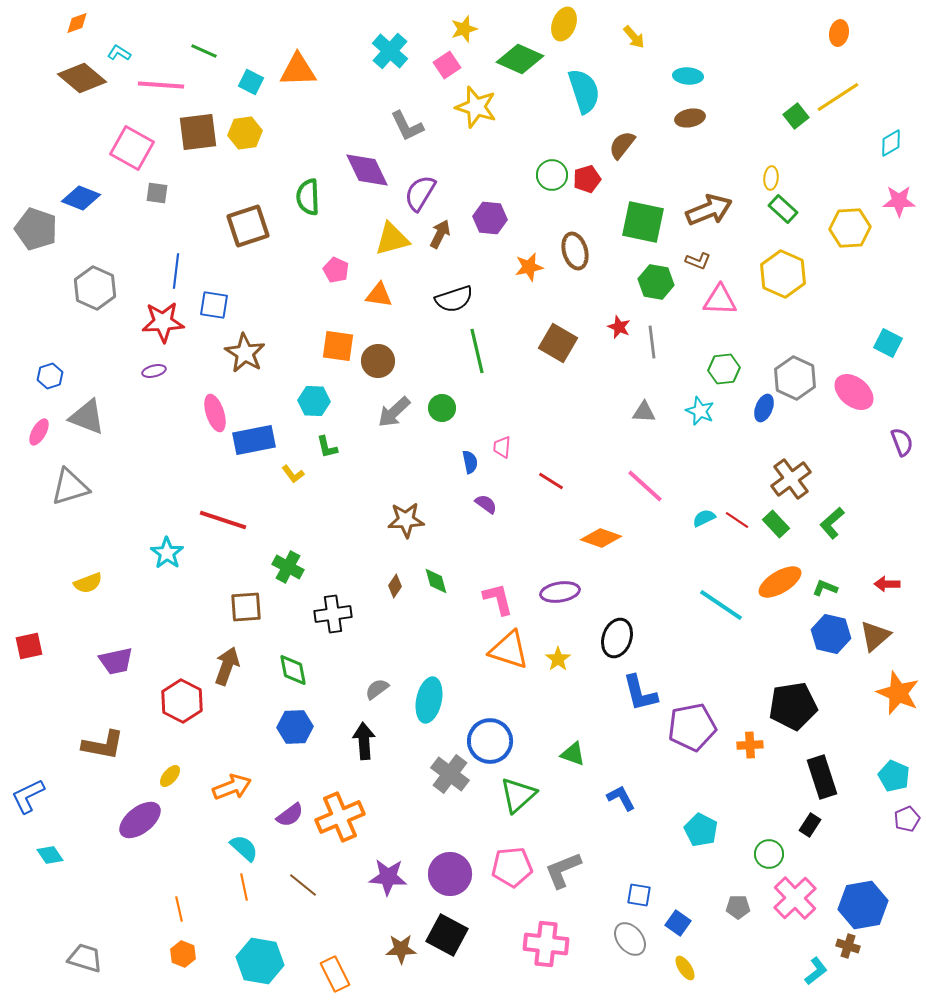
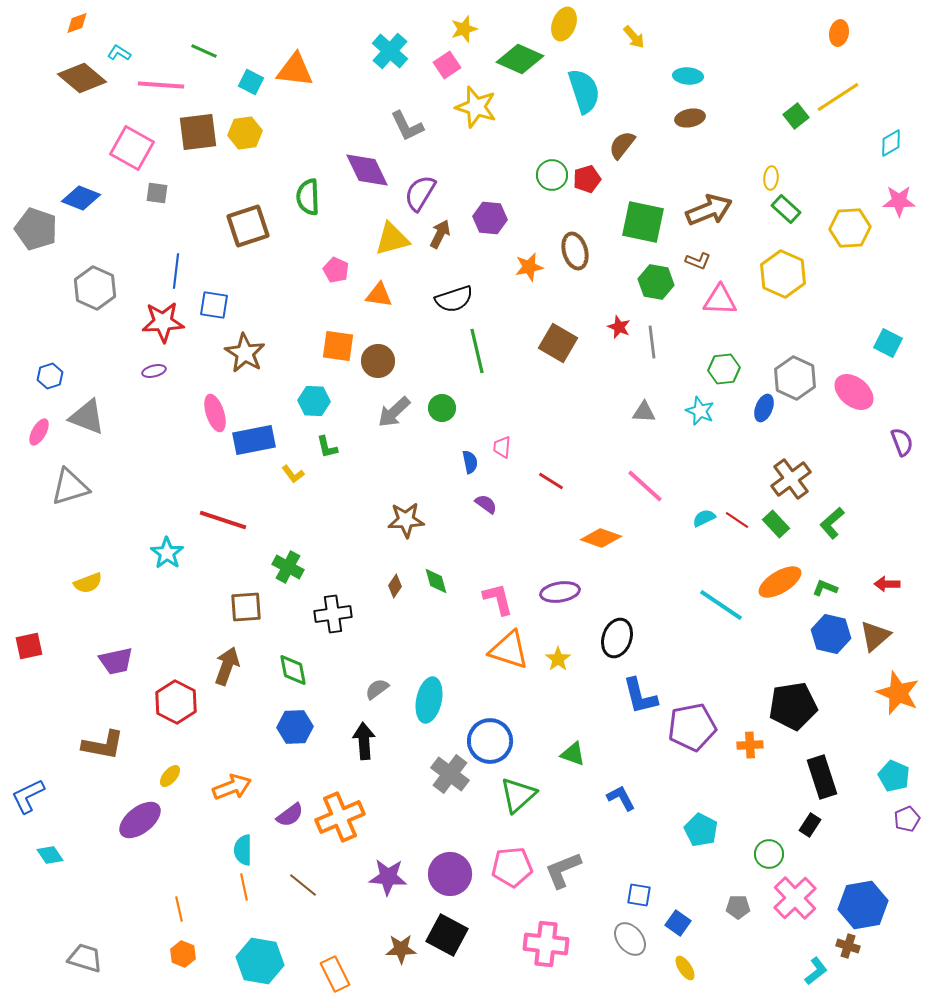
orange triangle at (298, 70): moved 3 px left; rotated 9 degrees clockwise
green rectangle at (783, 209): moved 3 px right
blue L-shape at (640, 693): moved 3 px down
red hexagon at (182, 701): moved 6 px left, 1 px down
cyan semicircle at (244, 848): moved 1 px left, 2 px down; rotated 132 degrees counterclockwise
